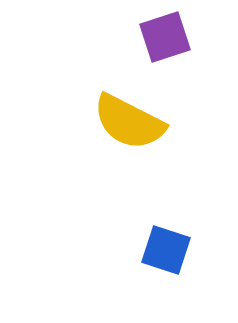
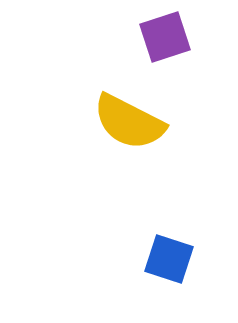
blue square: moved 3 px right, 9 px down
